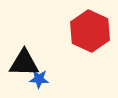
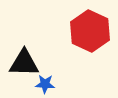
blue star: moved 6 px right, 5 px down
